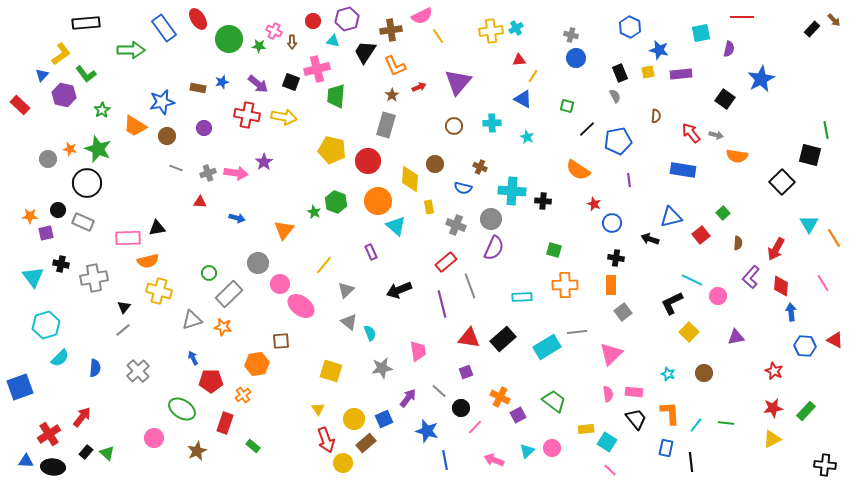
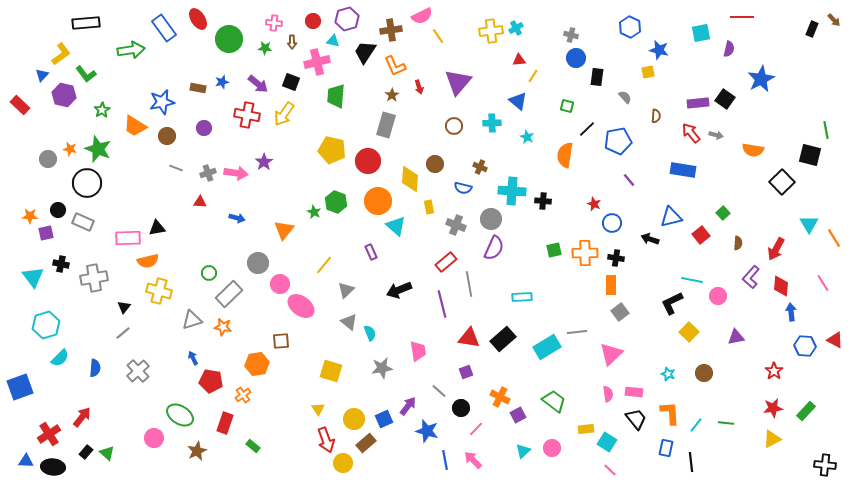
black rectangle at (812, 29): rotated 21 degrees counterclockwise
pink cross at (274, 31): moved 8 px up; rotated 21 degrees counterclockwise
green star at (259, 46): moved 6 px right, 2 px down
green arrow at (131, 50): rotated 8 degrees counterclockwise
pink cross at (317, 69): moved 7 px up
black rectangle at (620, 73): moved 23 px left, 4 px down; rotated 30 degrees clockwise
purple rectangle at (681, 74): moved 17 px right, 29 px down
red arrow at (419, 87): rotated 96 degrees clockwise
gray semicircle at (615, 96): moved 10 px right, 1 px down; rotated 16 degrees counterclockwise
blue triangle at (523, 99): moved 5 px left, 2 px down; rotated 12 degrees clockwise
yellow arrow at (284, 117): moved 3 px up; rotated 115 degrees clockwise
orange semicircle at (737, 156): moved 16 px right, 6 px up
orange semicircle at (578, 170): moved 13 px left, 15 px up; rotated 65 degrees clockwise
purple line at (629, 180): rotated 32 degrees counterclockwise
green square at (554, 250): rotated 28 degrees counterclockwise
cyan line at (692, 280): rotated 15 degrees counterclockwise
orange cross at (565, 285): moved 20 px right, 32 px up
gray line at (470, 286): moved 1 px left, 2 px up; rotated 10 degrees clockwise
gray square at (623, 312): moved 3 px left
gray line at (123, 330): moved 3 px down
red star at (774, 371): rotated 12 degrees clockwise
red pentagon at (211, 381): rotated 10 degrees clockwise
purple arrow at (408, 398): moved 8 px down
green ellipse at (182, 409): moved 2 px left, 6 px down
pink line at (475, 427): moved 1 px right, 2 px down
cyan triangle at (527, 451): moved 4 px left
pink arrow at (494, 460): moved 21 px left; rotated 24 degrees clockwise
